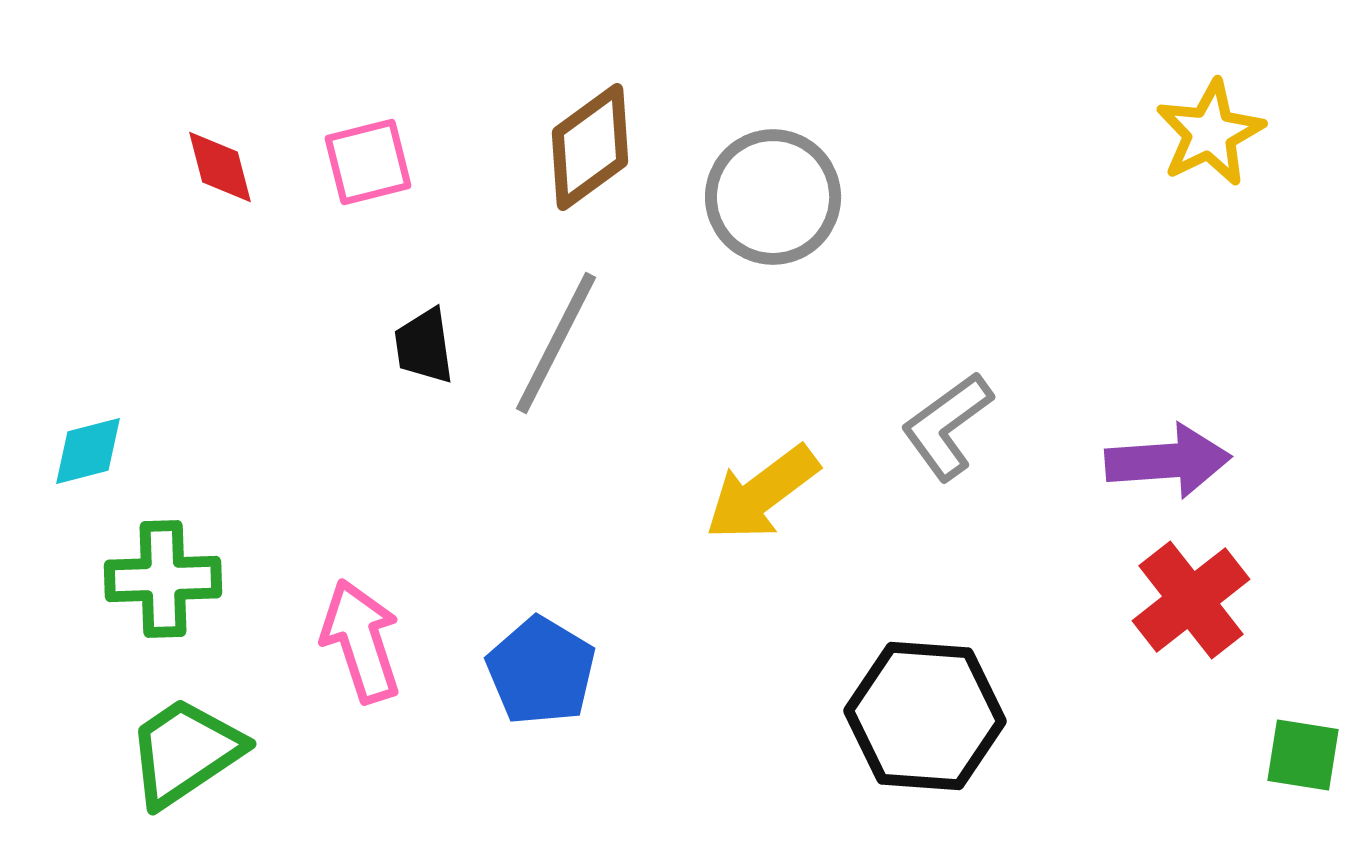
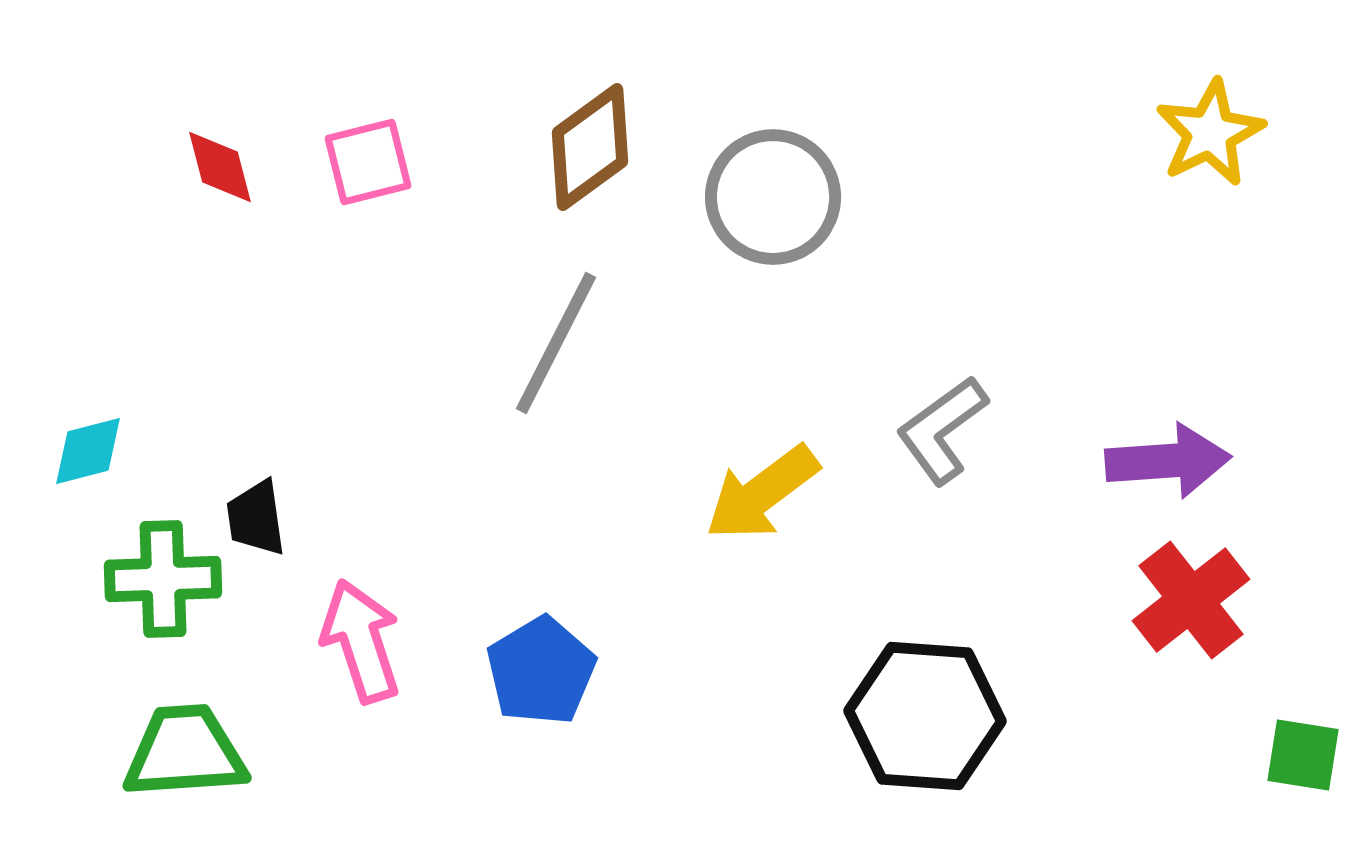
black trapezoid: moved 168 px left, 172 px down
gray L-shape: moved 5 px left, 4 px down
blue pentagon: rotated 10 degrees clockwise
green trapezoid: rotated 30 degrees clockwise
